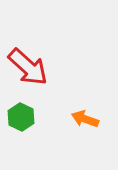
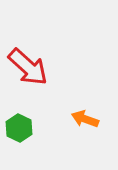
green hexagon: moved 2 px left, 11 px down
